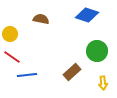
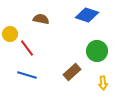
red line: moved 15 px right, 9 px up; rotated 18 degrees clockwise
blue line: rotated 24 degrees clockwise
